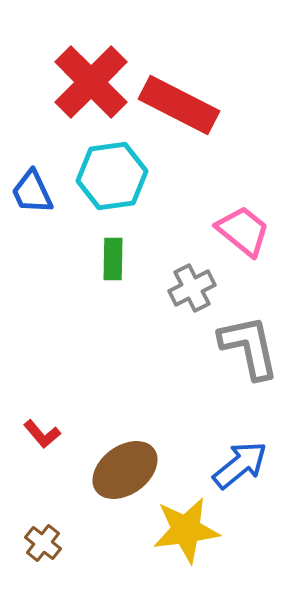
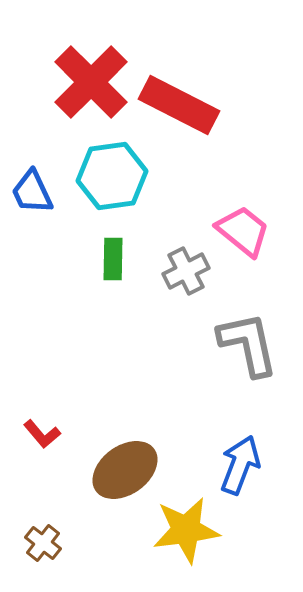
gray cross: moved 6 px left, 17 px up
gray L-shape: moved 1 px left, 3 px up
blue arrow: rotated 30 degrees counterclockwise
